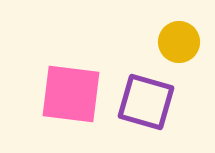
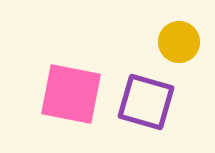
pink square: rotated 4 degrees clockwise
